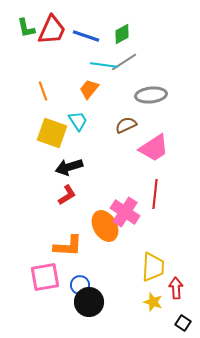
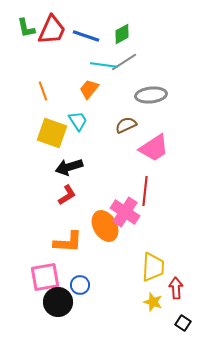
red line: moved 10 px left, 3 px up
orange L-shape: moved 4 px up
black circle: moved 31 px left
